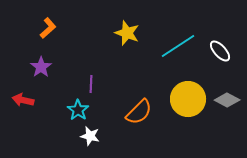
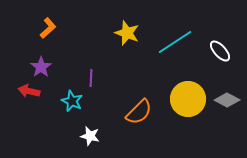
cyan line: moved 3 px left, 4 px up
purple line: moved 6 px up
red arrow: moved 6 px right, 9 px up
cyan star: moved 6 px left, 9 px up; rotated 10 degrees counterclockwise
